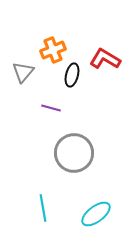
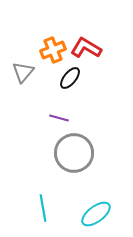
red L-shape: moved 19 px left, 11 px up
black ellipse: moved 2 px left, 3 px down; rotated 25 degrees clockwise
purple line: moved 8 px right, 10 px down
